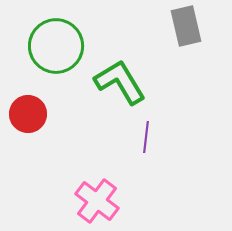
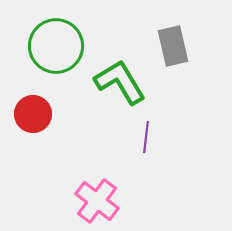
gray rectangle: moved 13 px left, 20 px down
red circle: moved 5 px right
